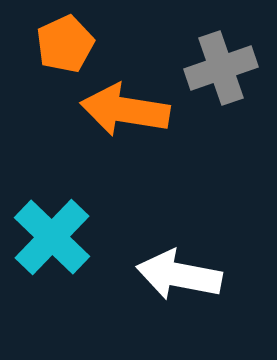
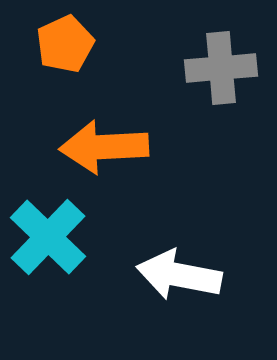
gray cross: rotated 14 degrees clockwise
orange arrow: moved 21 px left, 37 px down; rotated 12 degrees counterclockwise
cyan cross: moved 4 px left
